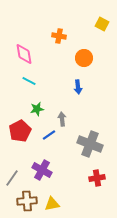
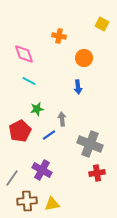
pink diamond: rotated 10 degrees counterclockwise
red cross: moved 5 px up
